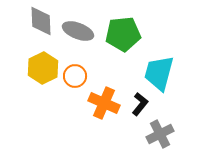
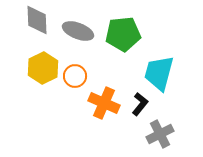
gray diamond: moved 4 px left, 1 px up
